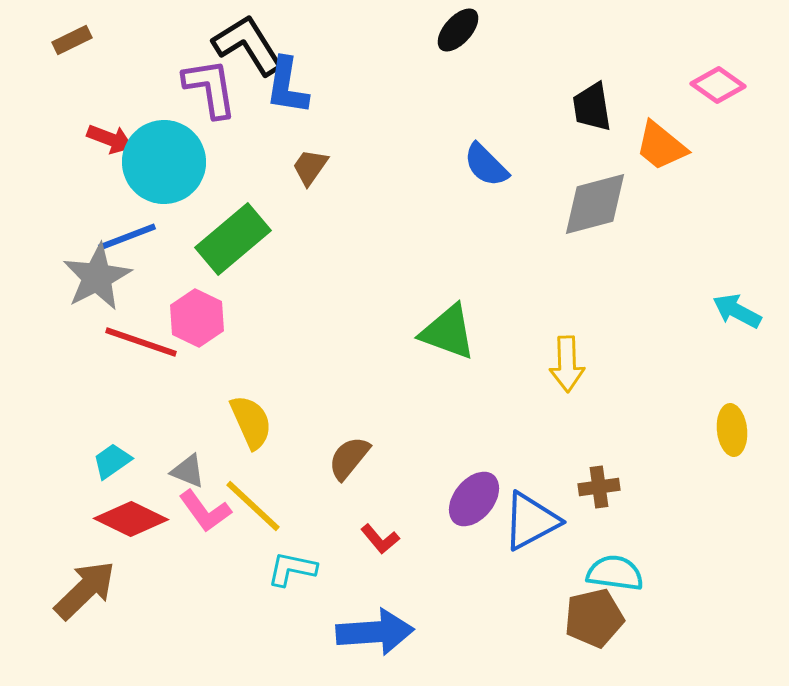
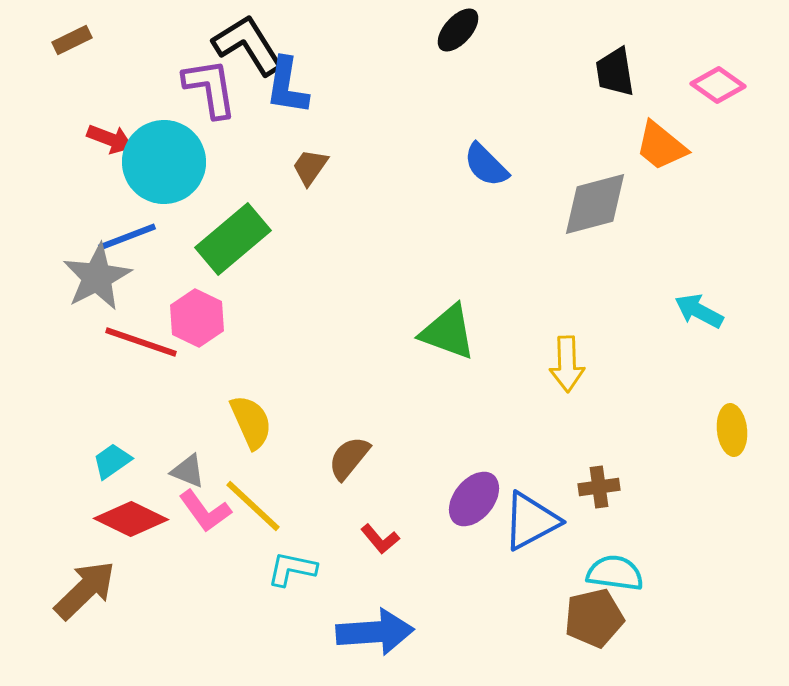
black trapezoid: moved 23 px right, 35 px up
cyan arrow: moved 38 px left
